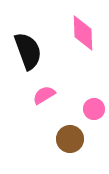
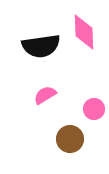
pink diamond: moved 1 px right, 1 px up
black semicircle: moved 13 px right, 5 px up; rotated 102 degrees clockwise
pink semicircle: moved 1 px right
